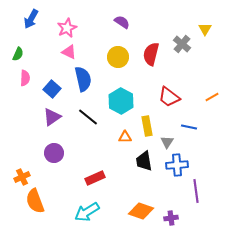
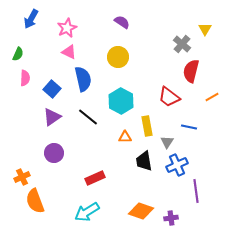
red semicircle: moved 40 px right, 17 px down
blue cross: rotated 20 degrees counterclockwise
